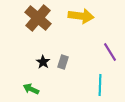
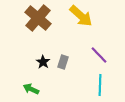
yellow arrow: rotated 35 degrees clockwise
purple line: moved 11 px left, 3 px down; rotated 12 degrees counterclockwise
